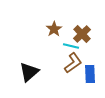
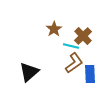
brown cross: moved 1 px right, 2 px down
brown L-shape: moved 1 px right
